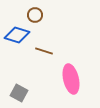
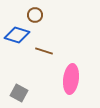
pink ellipse: rotated 20 degrees clockwise
